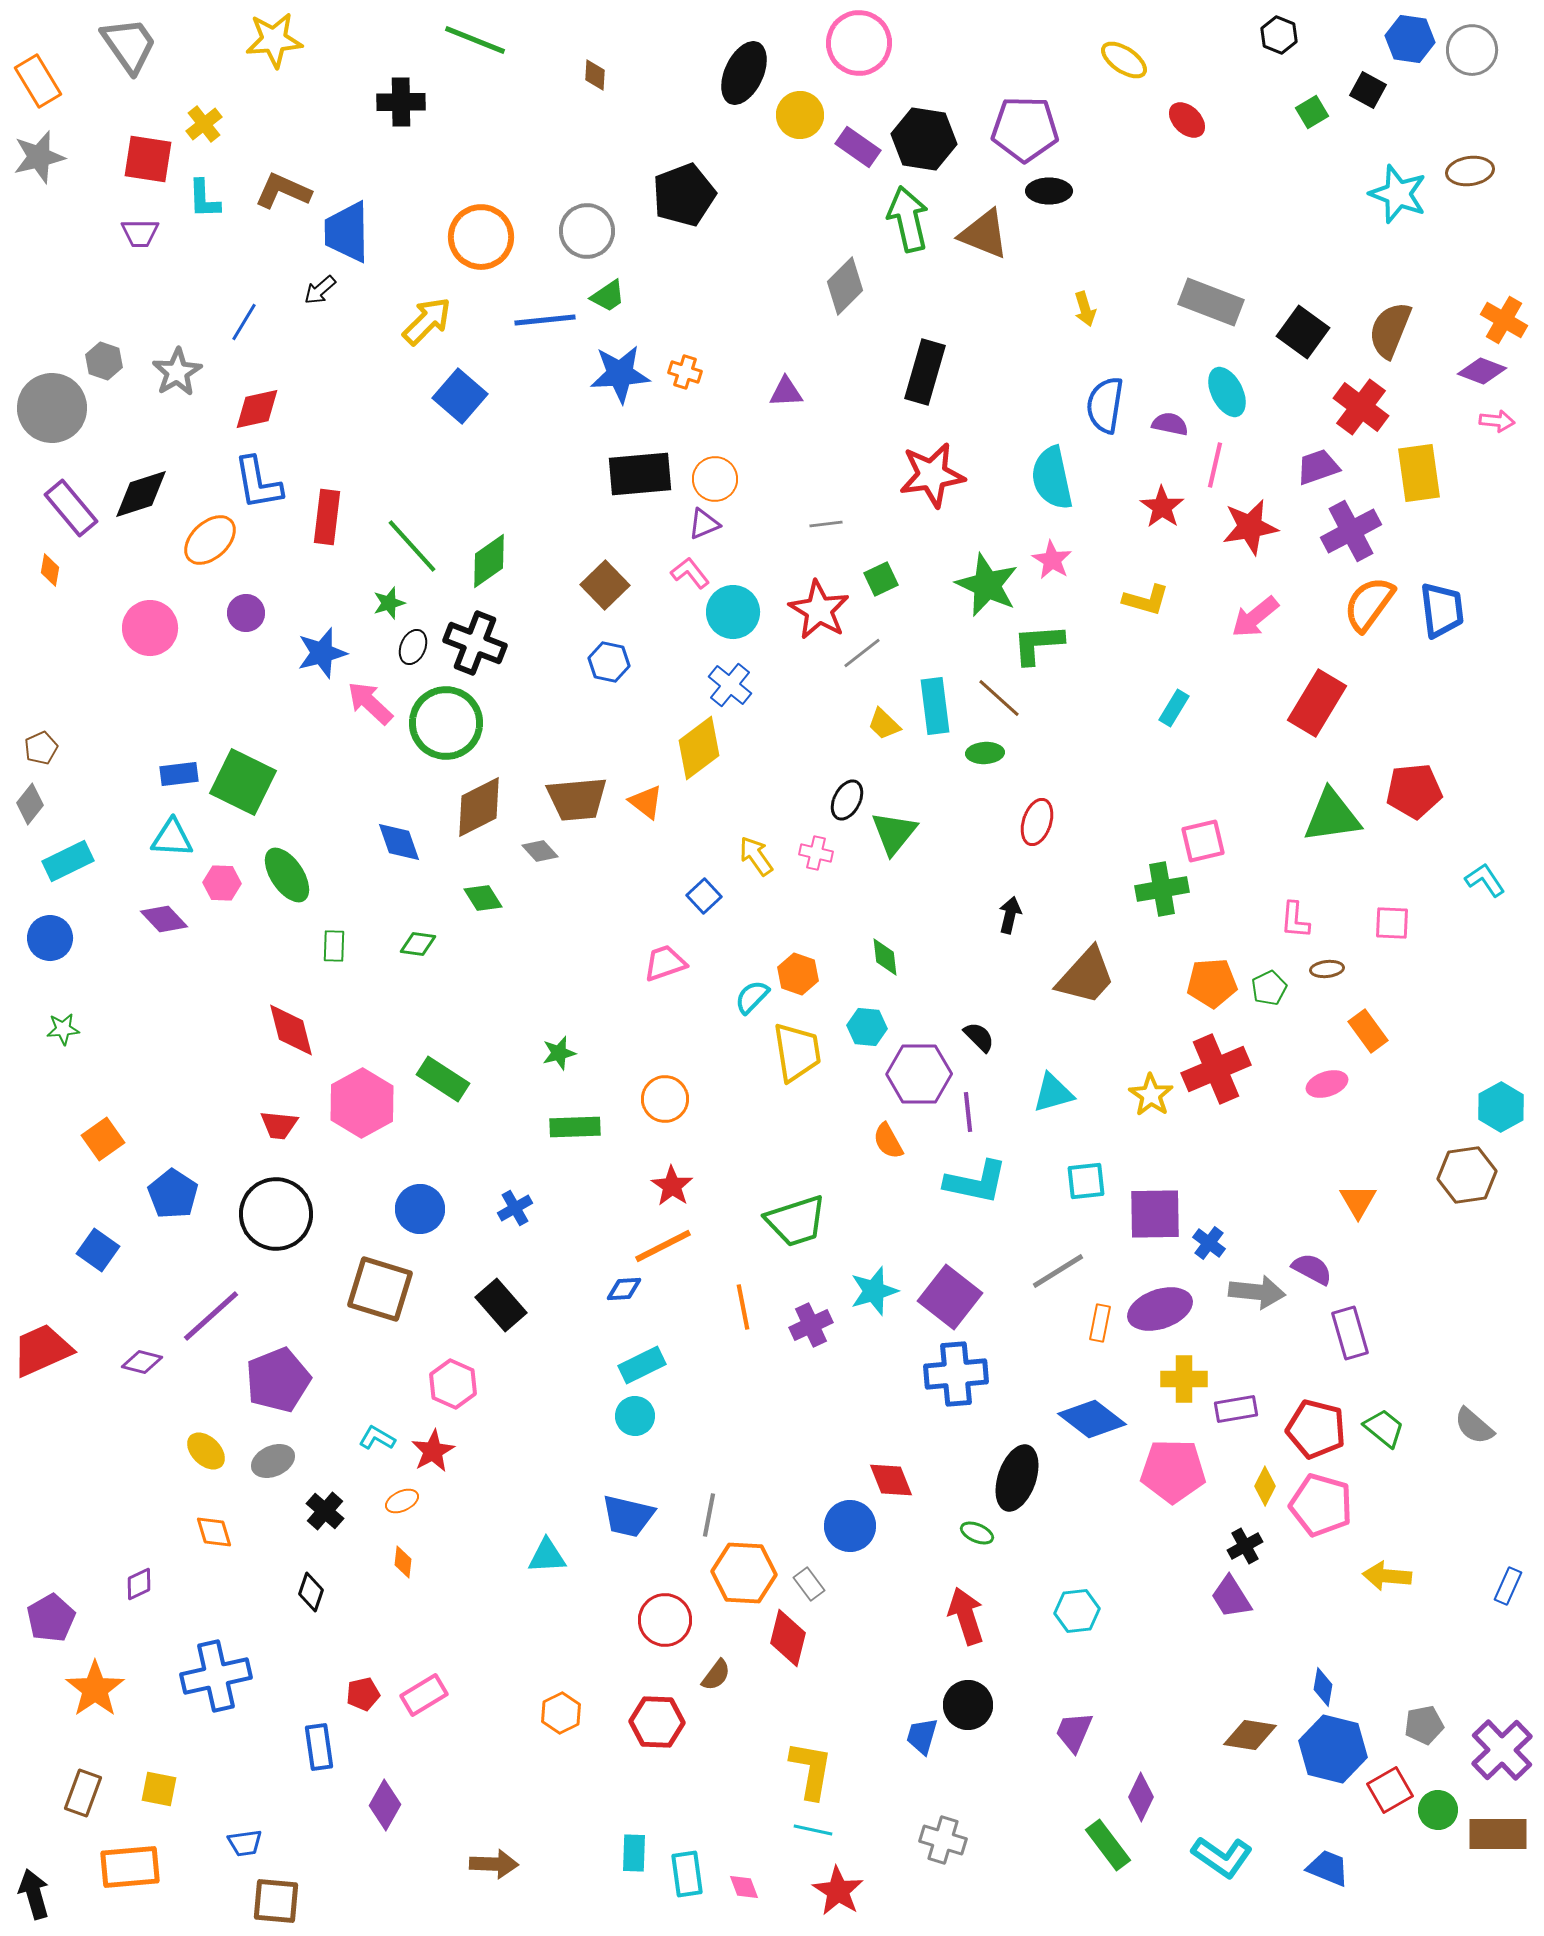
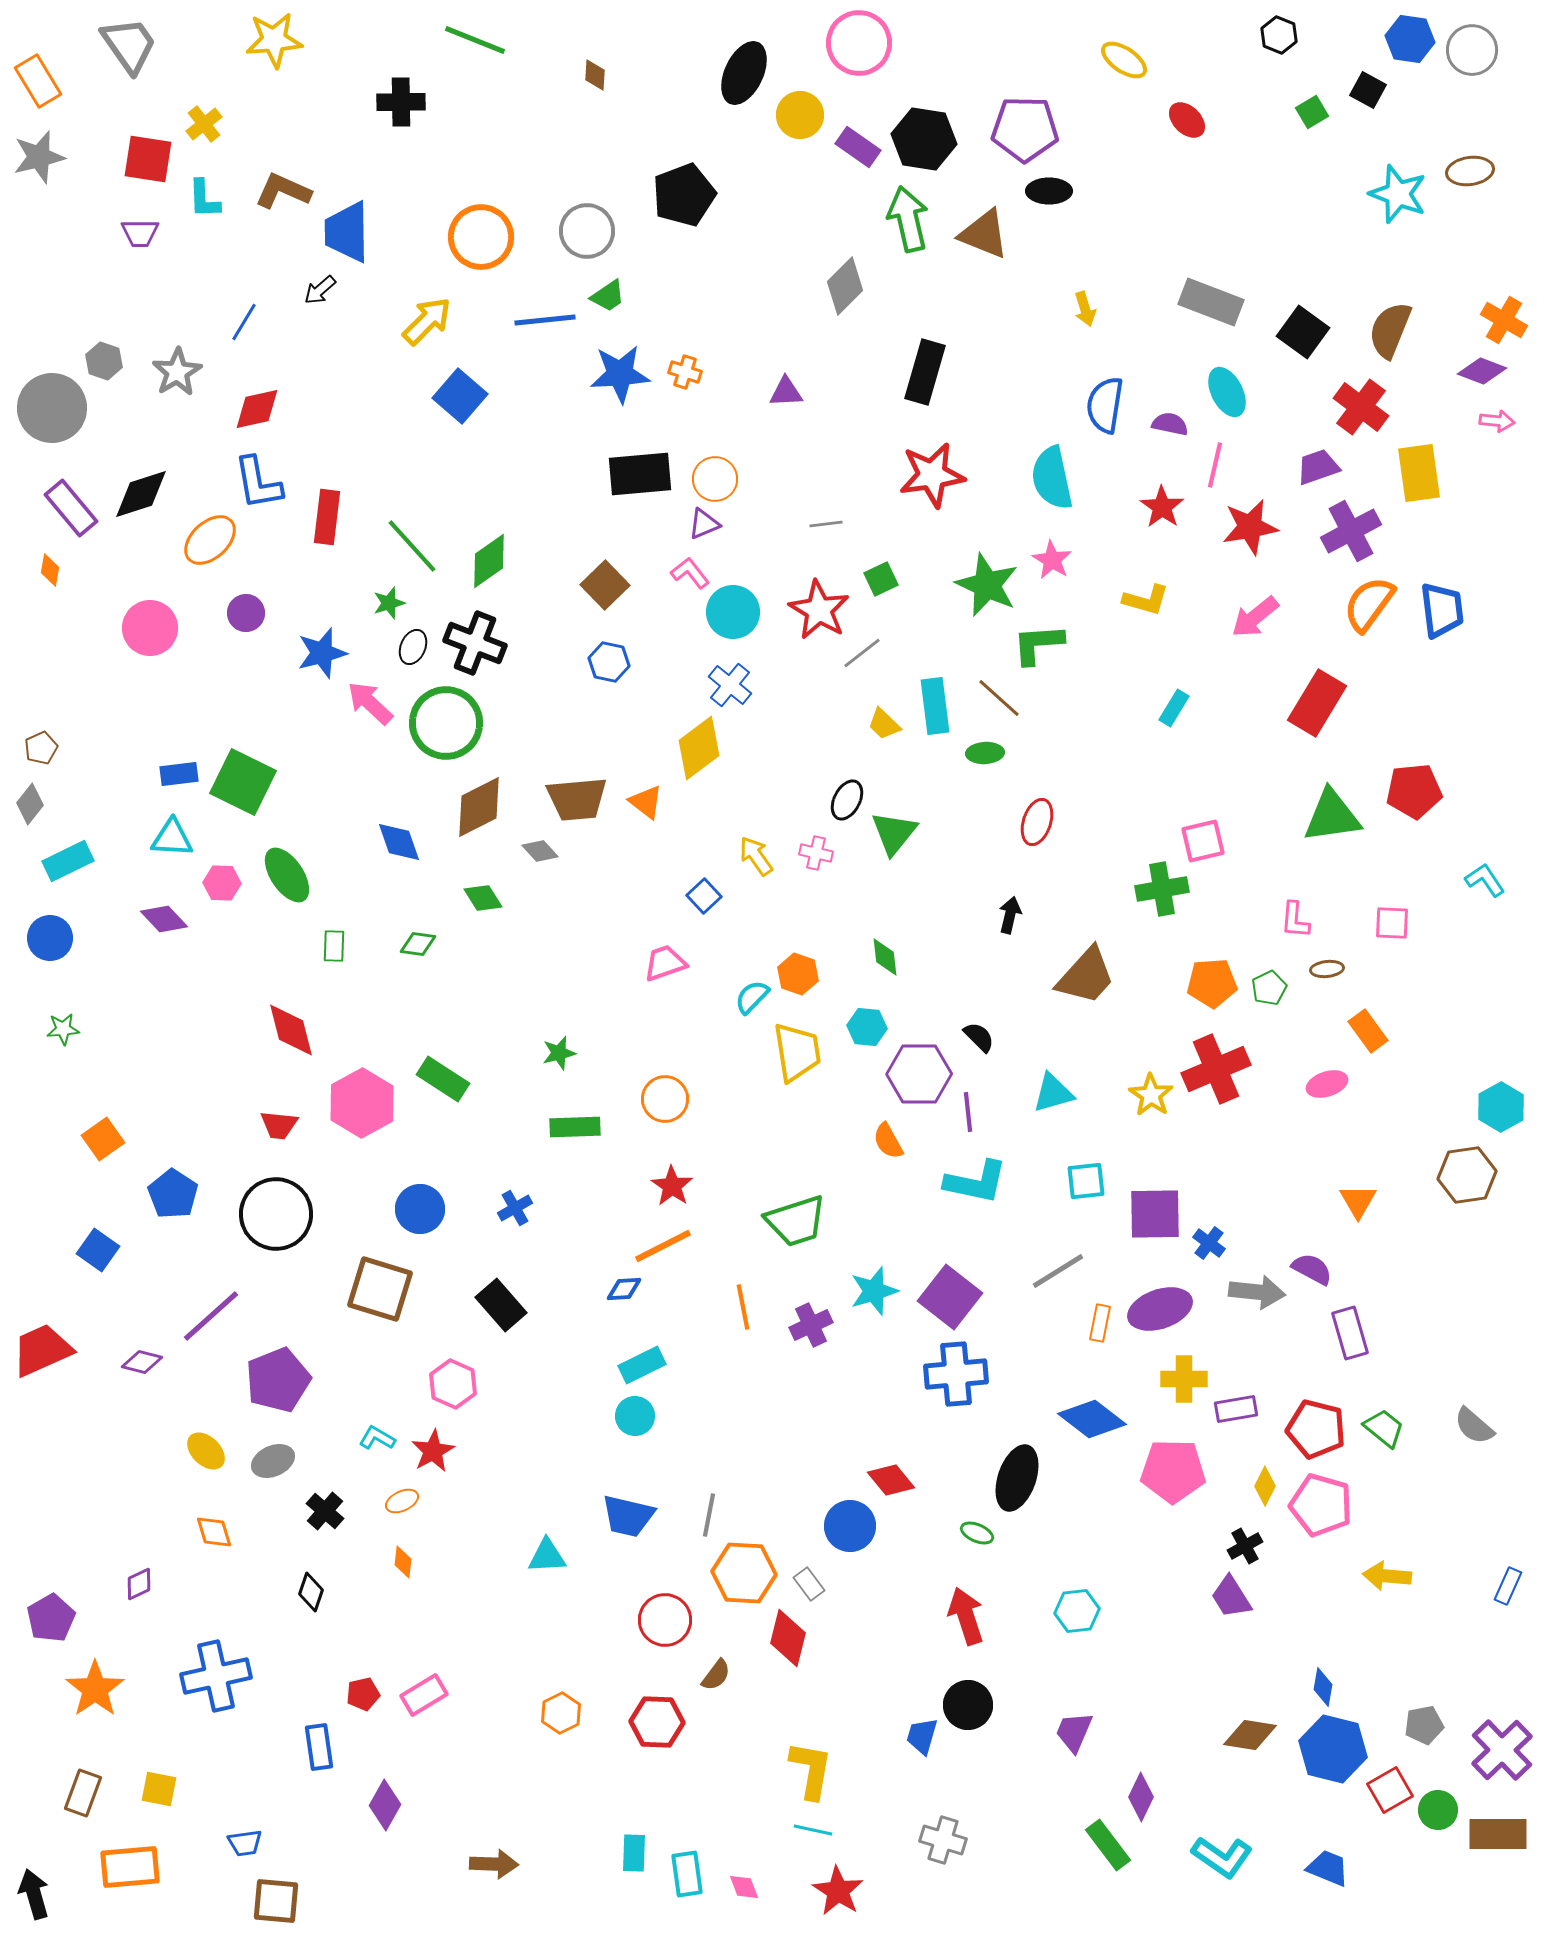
red diamond at (891, 1480): rotated 18 degrees counterclockwise
